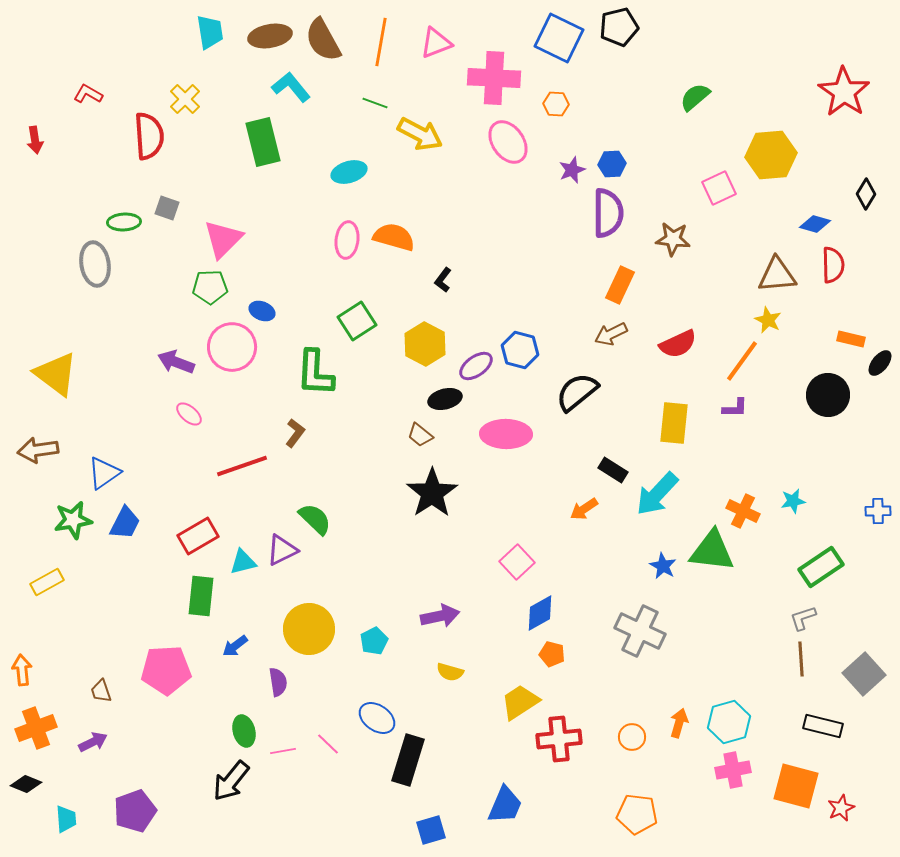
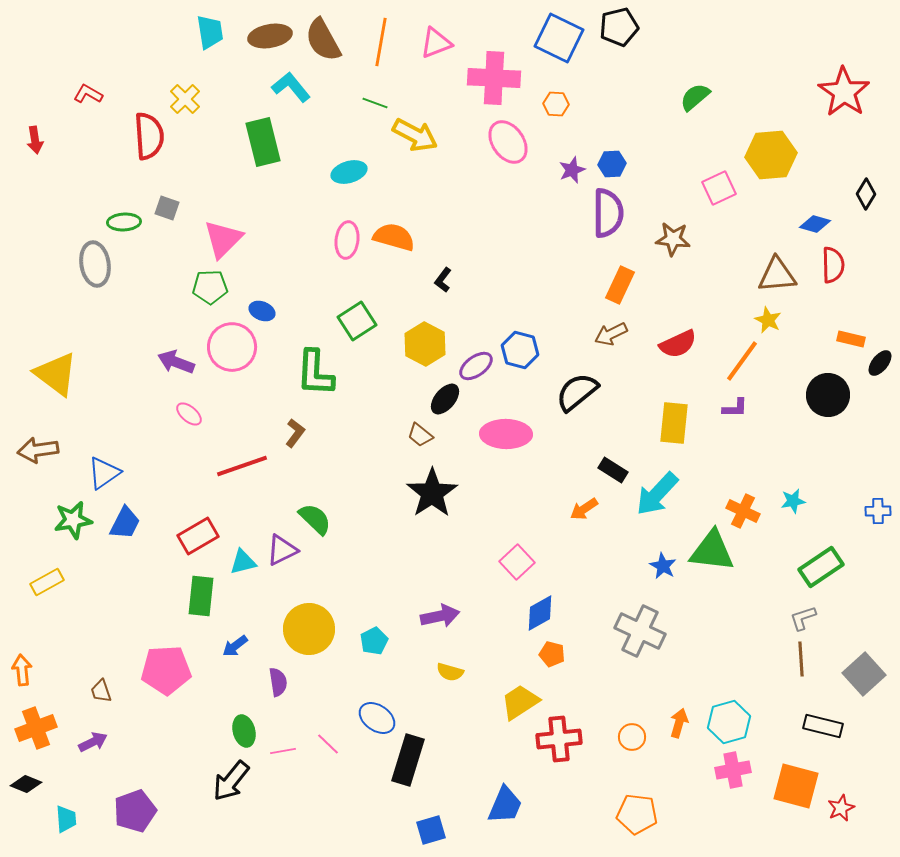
yellow arrow at (420, 134): moved 5 px left, 1 px down
black ellipse at (445, 399): rotated 36 degrees counterclockwise
